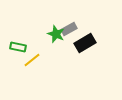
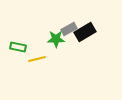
green star: moved 5 px down; rotated 24 degrees counterclockwise
black rectangle: moved 11 px up
yellow line: moved 5 px right, 1 px up; rotated 24 degrees clockwise
